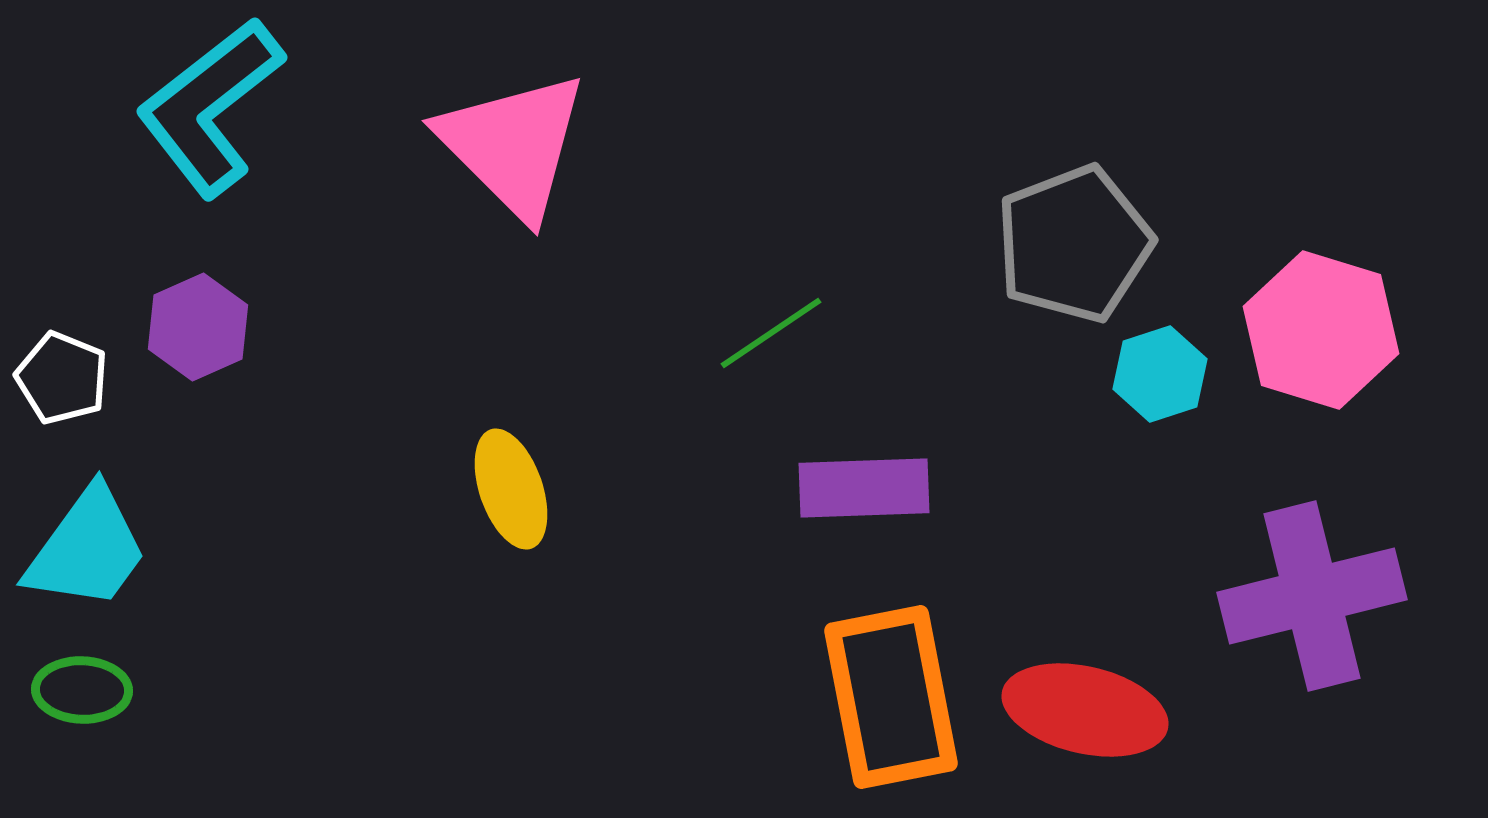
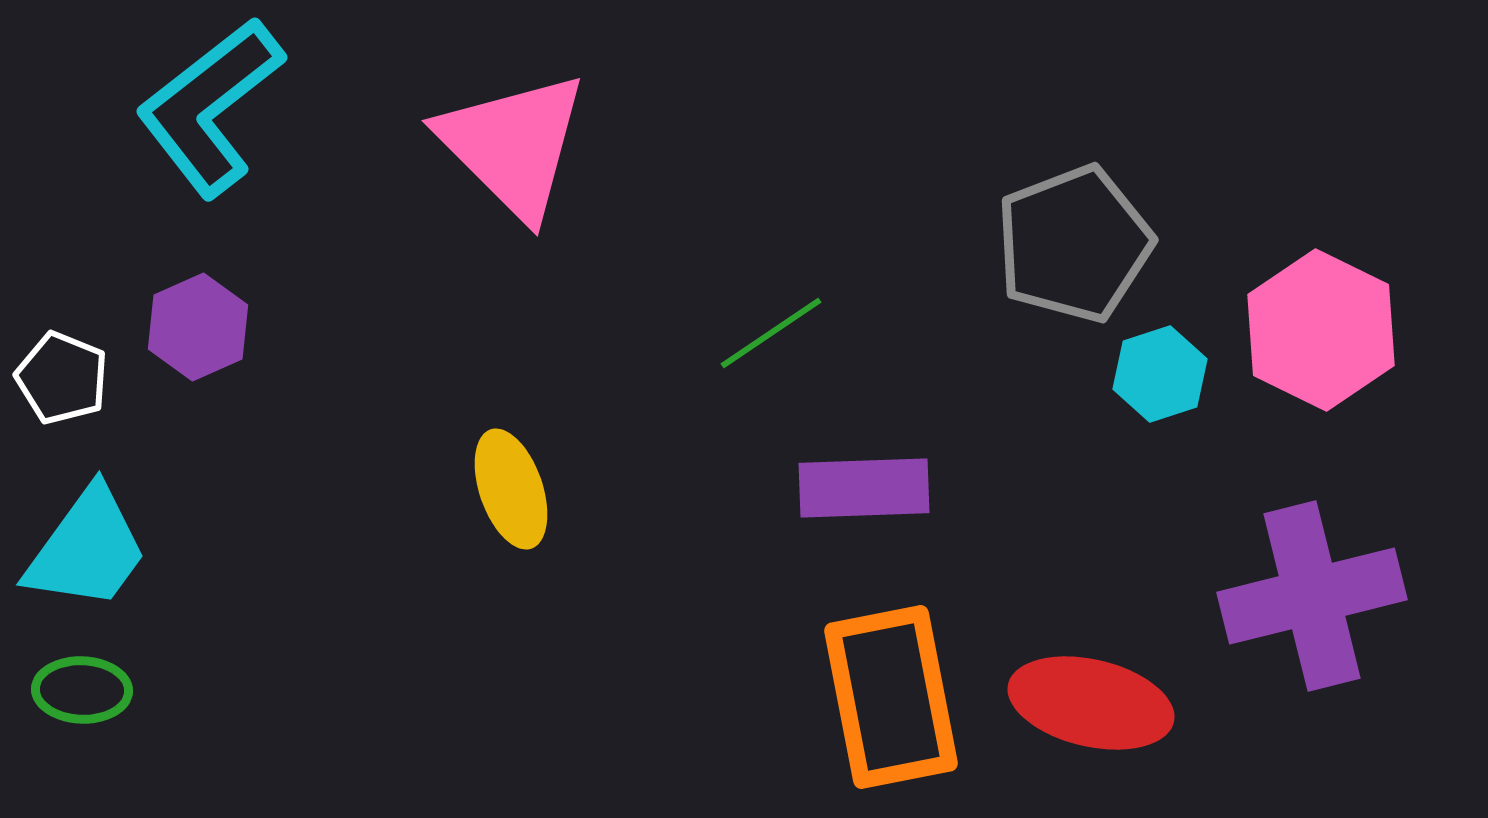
pink hexagon: rotated 9 degrees clockwise
red ellipse: moved 6 px right, 7 px up
